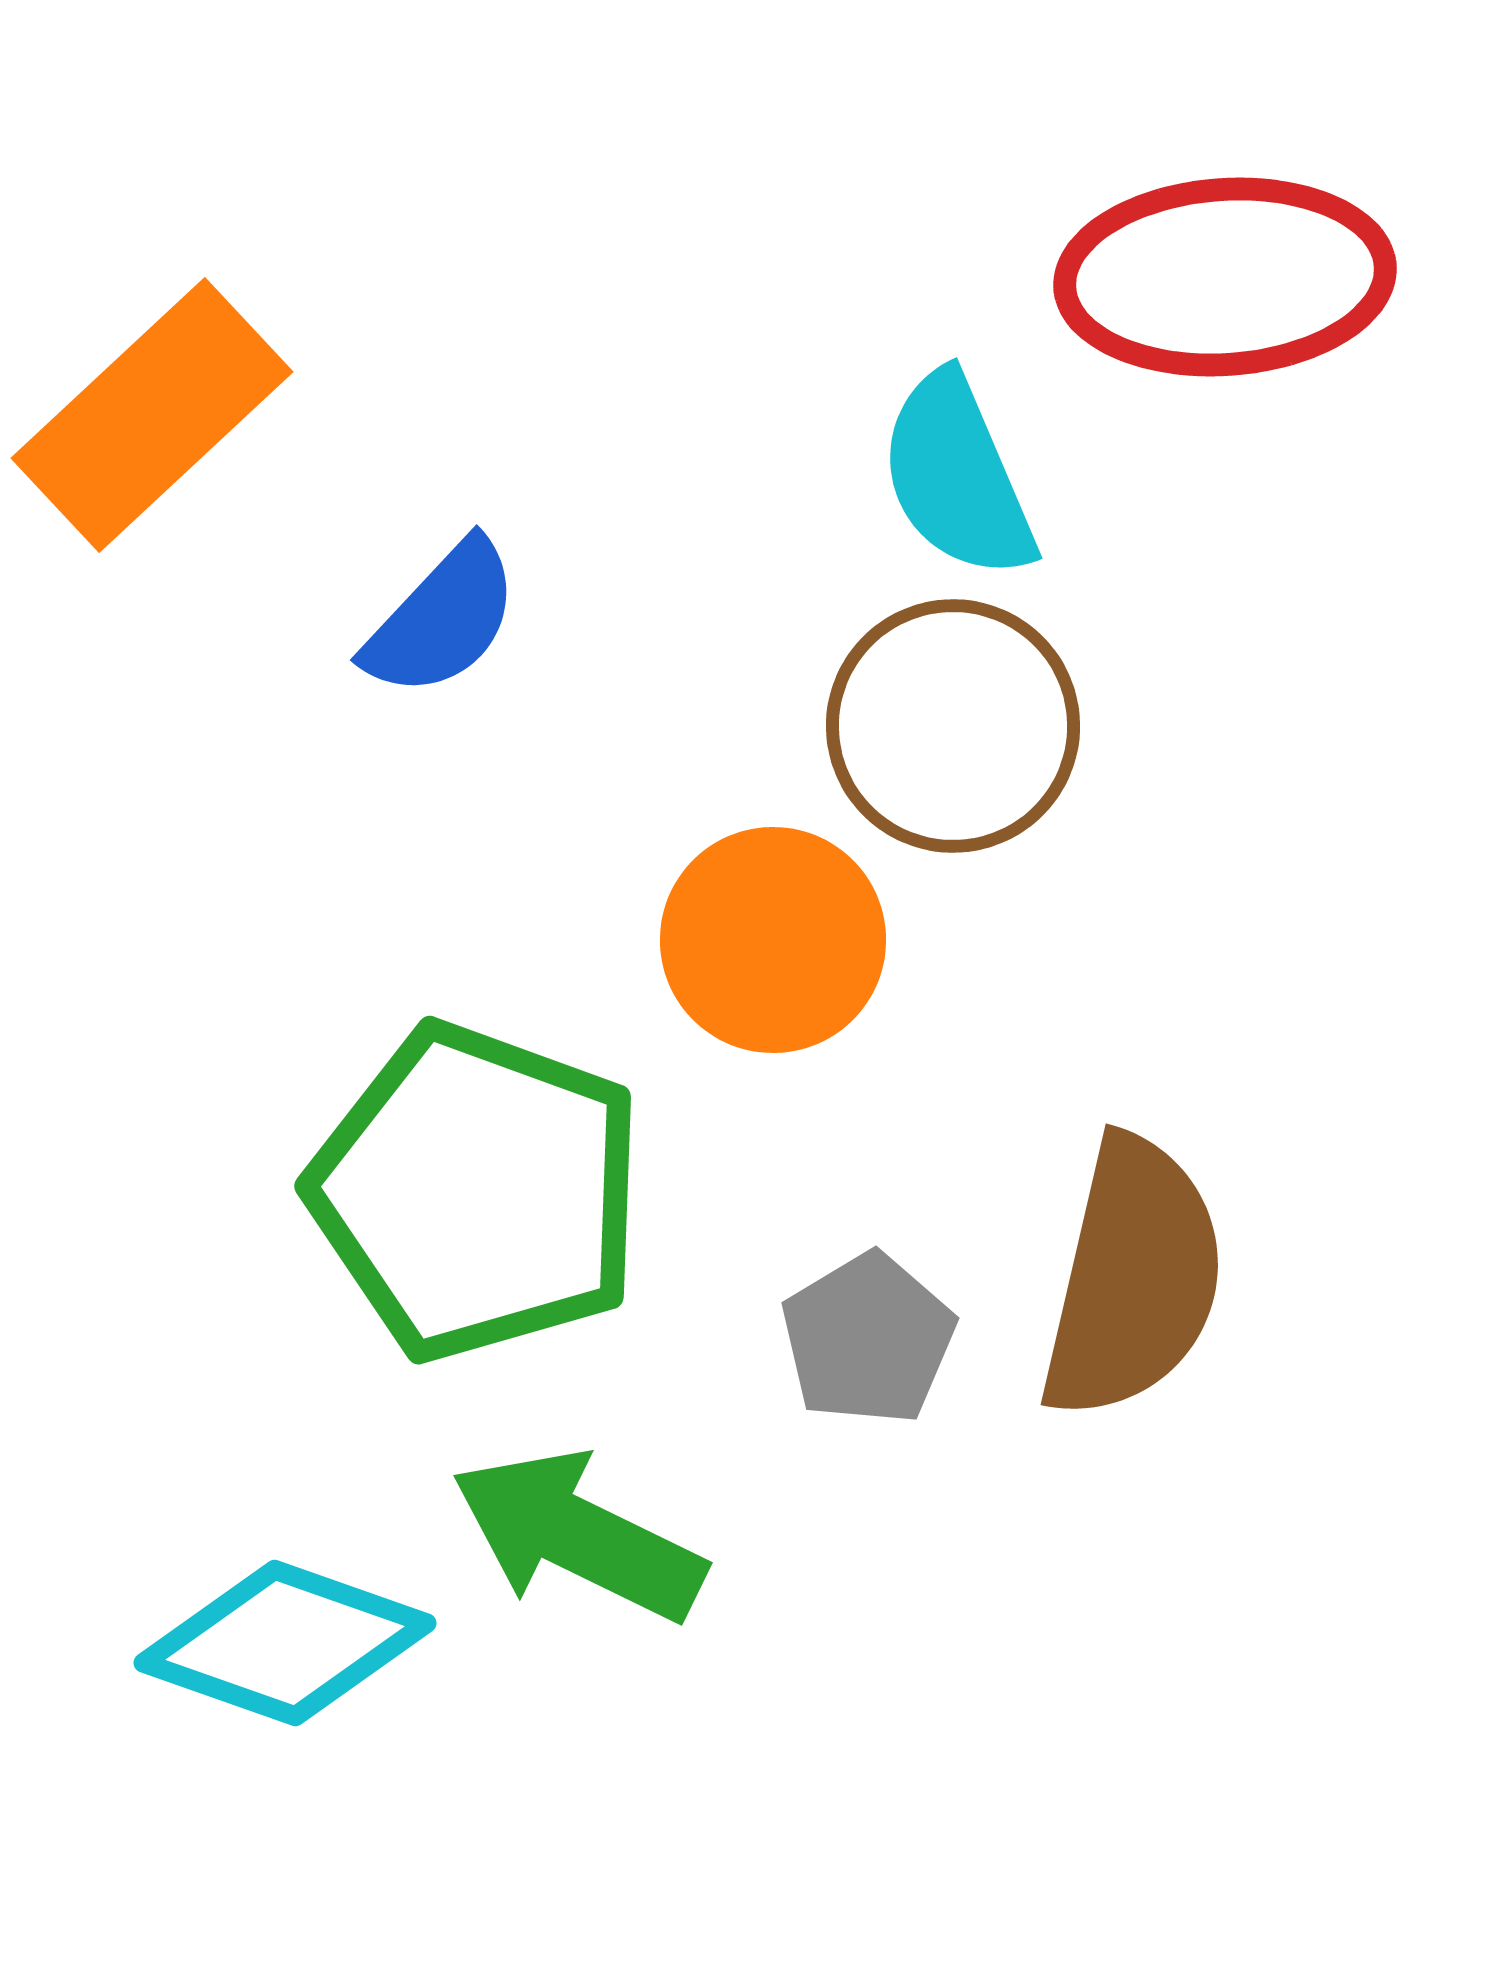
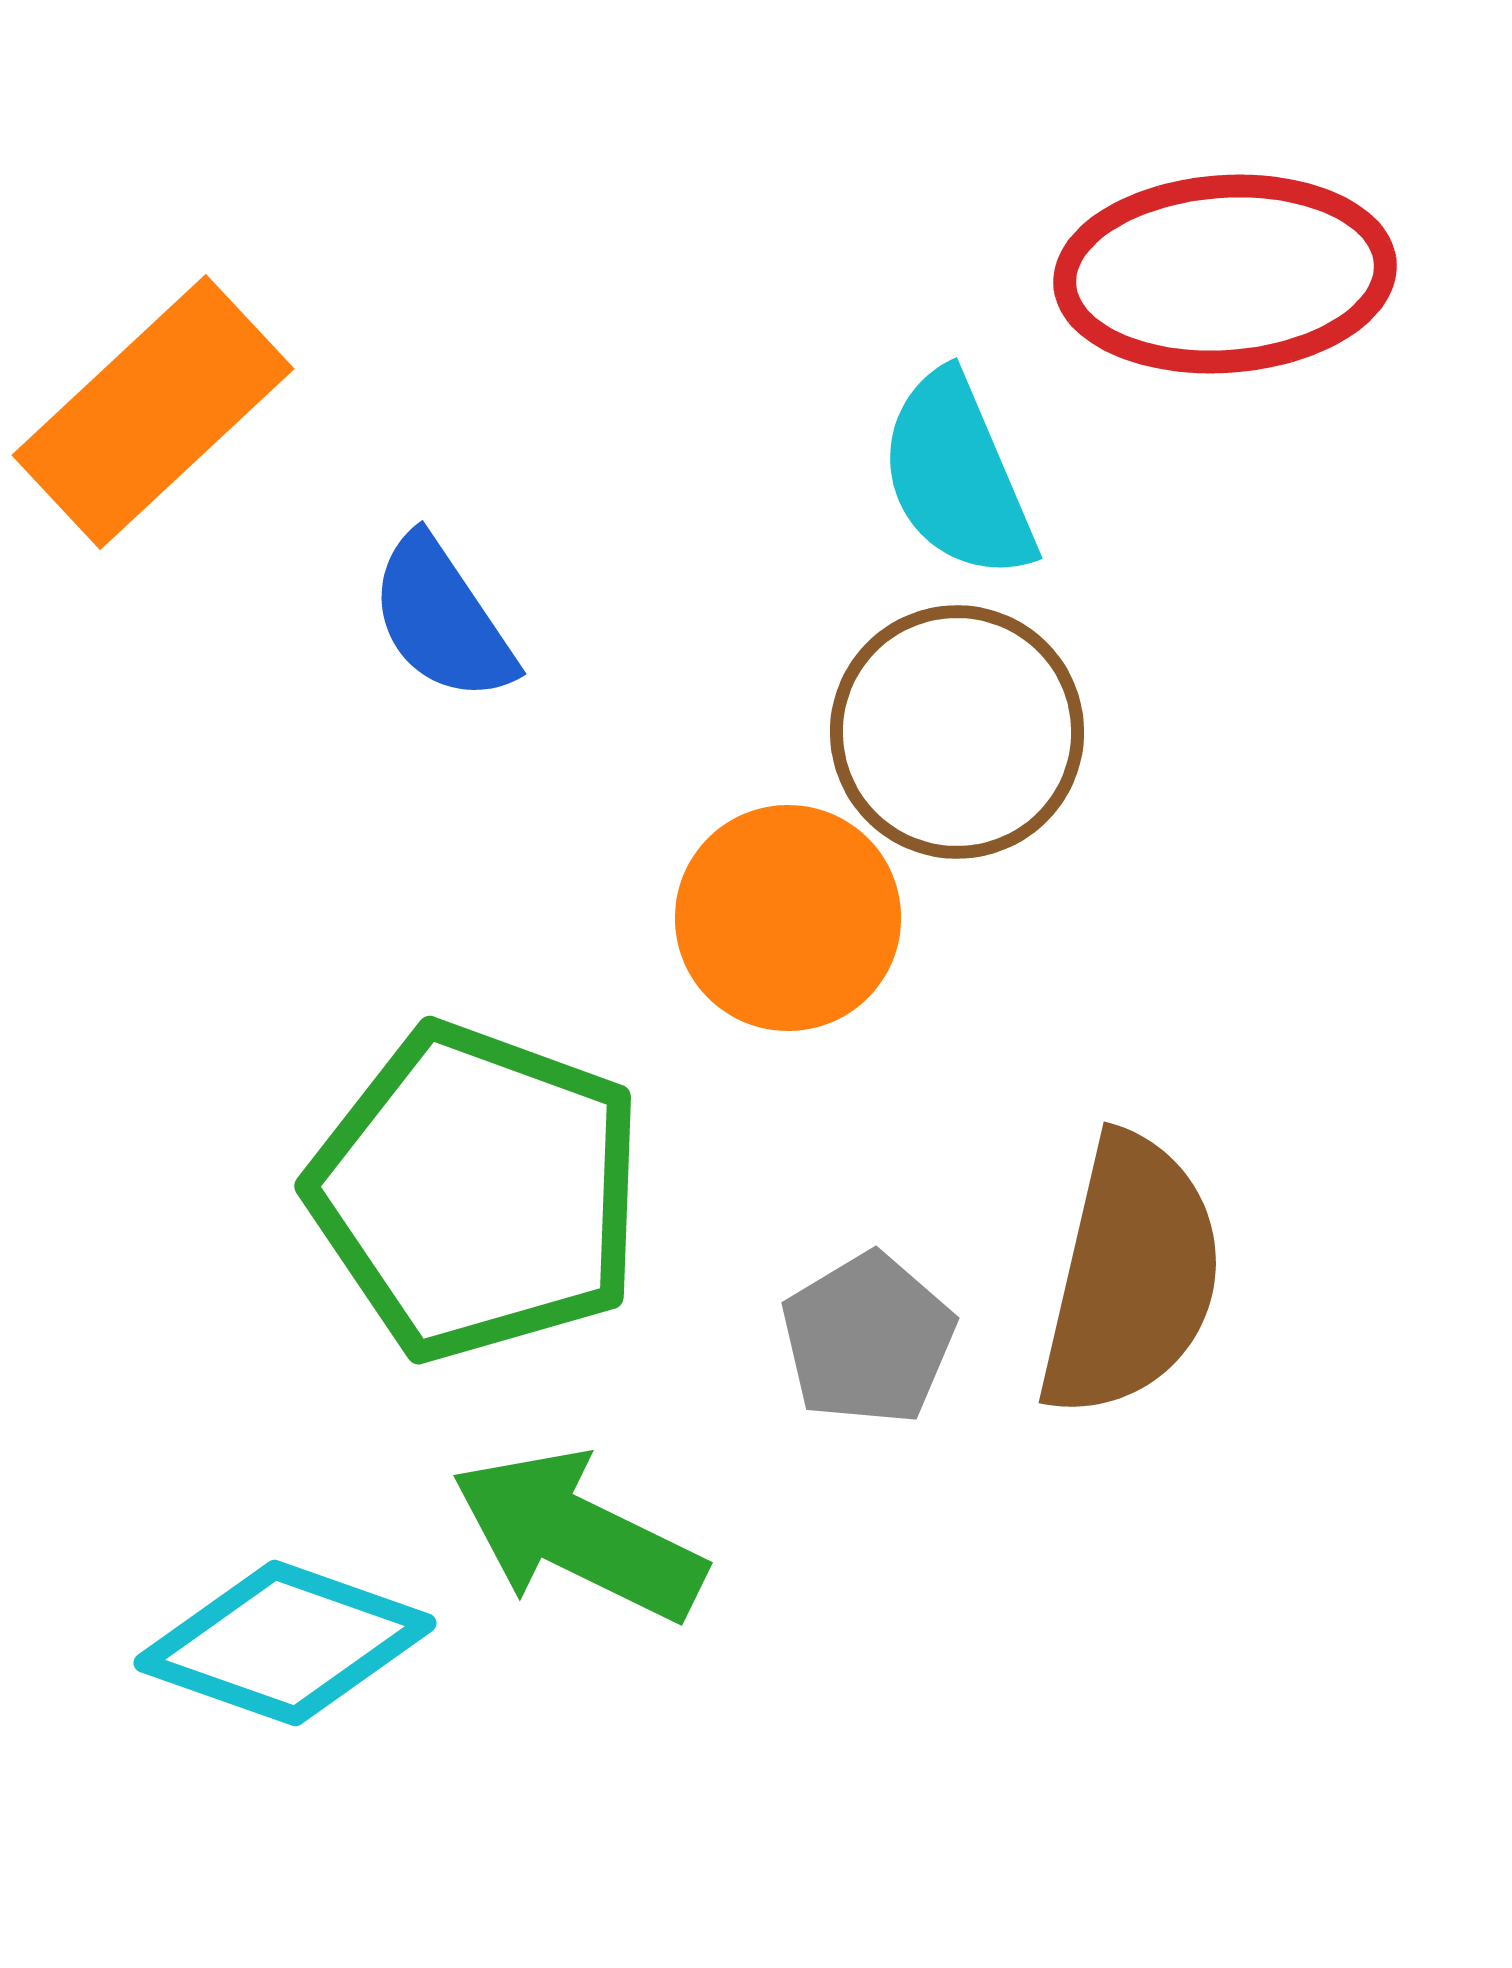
red ellipse: moved 3 px up
orange rectangle: moved 1 px right, 3 px up
blue semicircle: rotated 103 degrees clockwise
brown circle: moved 4 px right, 6 px down
orange circle: moved 15 px right, 22 px up
brown semicircle: moved 2 px left, 2 px up
